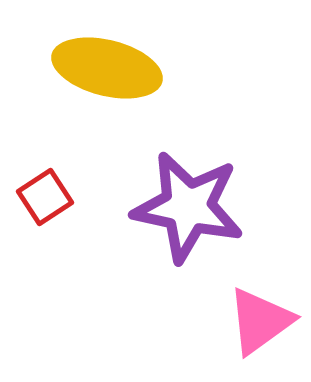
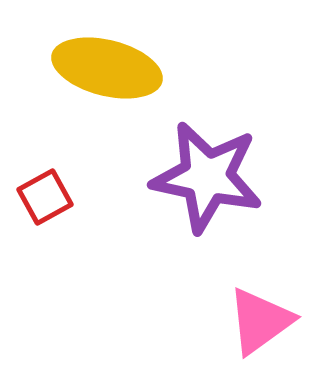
red square: rotated 4 degrees clockwise
purple star: moved 19 px right, 30 px up
